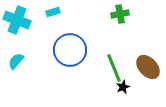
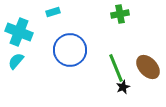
cyan cross: moved 2 px right, 12 px down
green line: moved 2 px right
